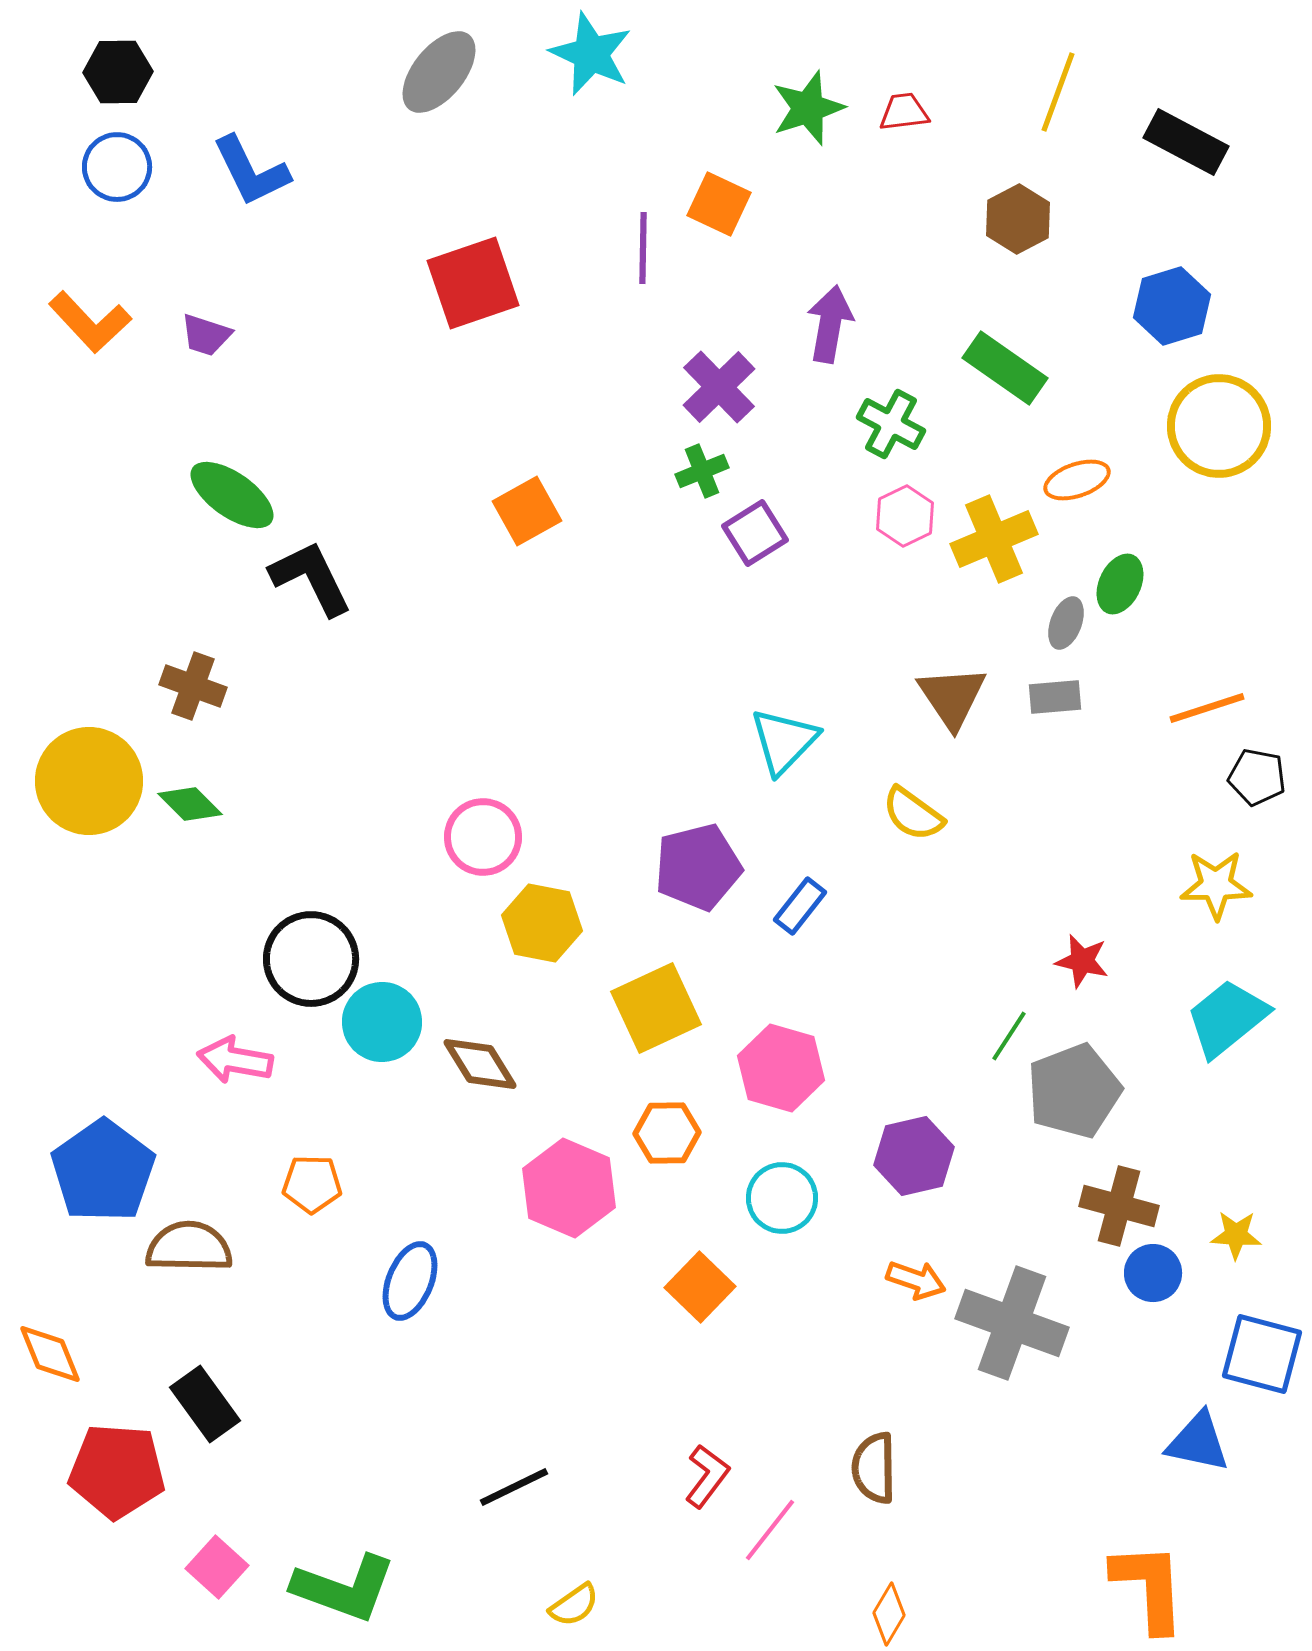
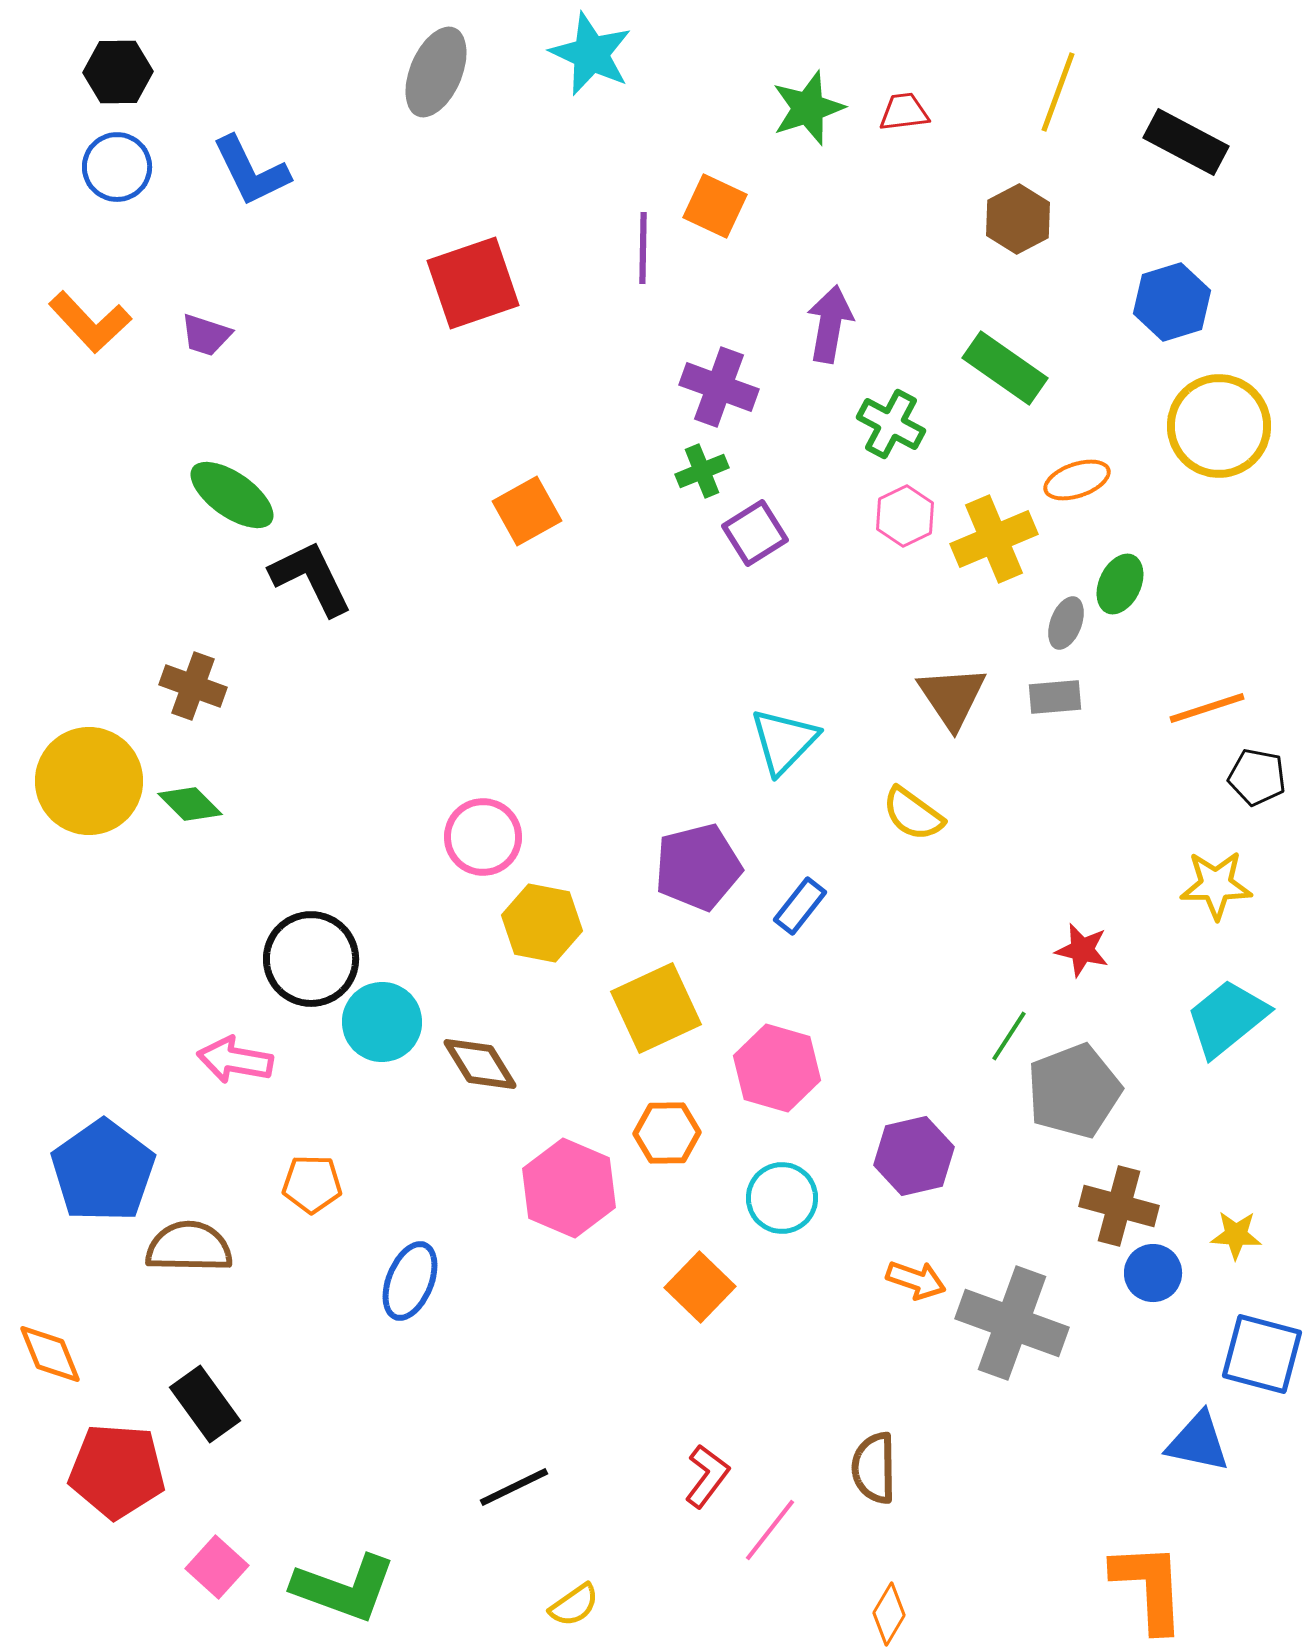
gray ellipse at (439, 72): moved 3 px left; rotated 16 degrees counterclockwise
orange square at (719, 204): moved 4 px left, 2 px down
blue hexagon at (1172, 306): moved 4 px up
purple cross at (719, 387): rotated 26 degrees counterclockwise
red star at (1082, 961): moved 11 px up
pink hexagon at (781, 1068): moved 4 px left
